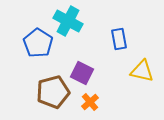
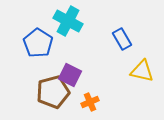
blue rectangle: moved 3 px right; rotated 20 degrees counterclockwise
purple square: moved 12 px left, 2 px down
orange cross: rotated 18 degrees clockwise
